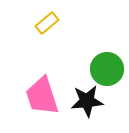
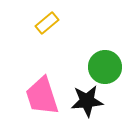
green circle: moved 2 px left, 2 px up
